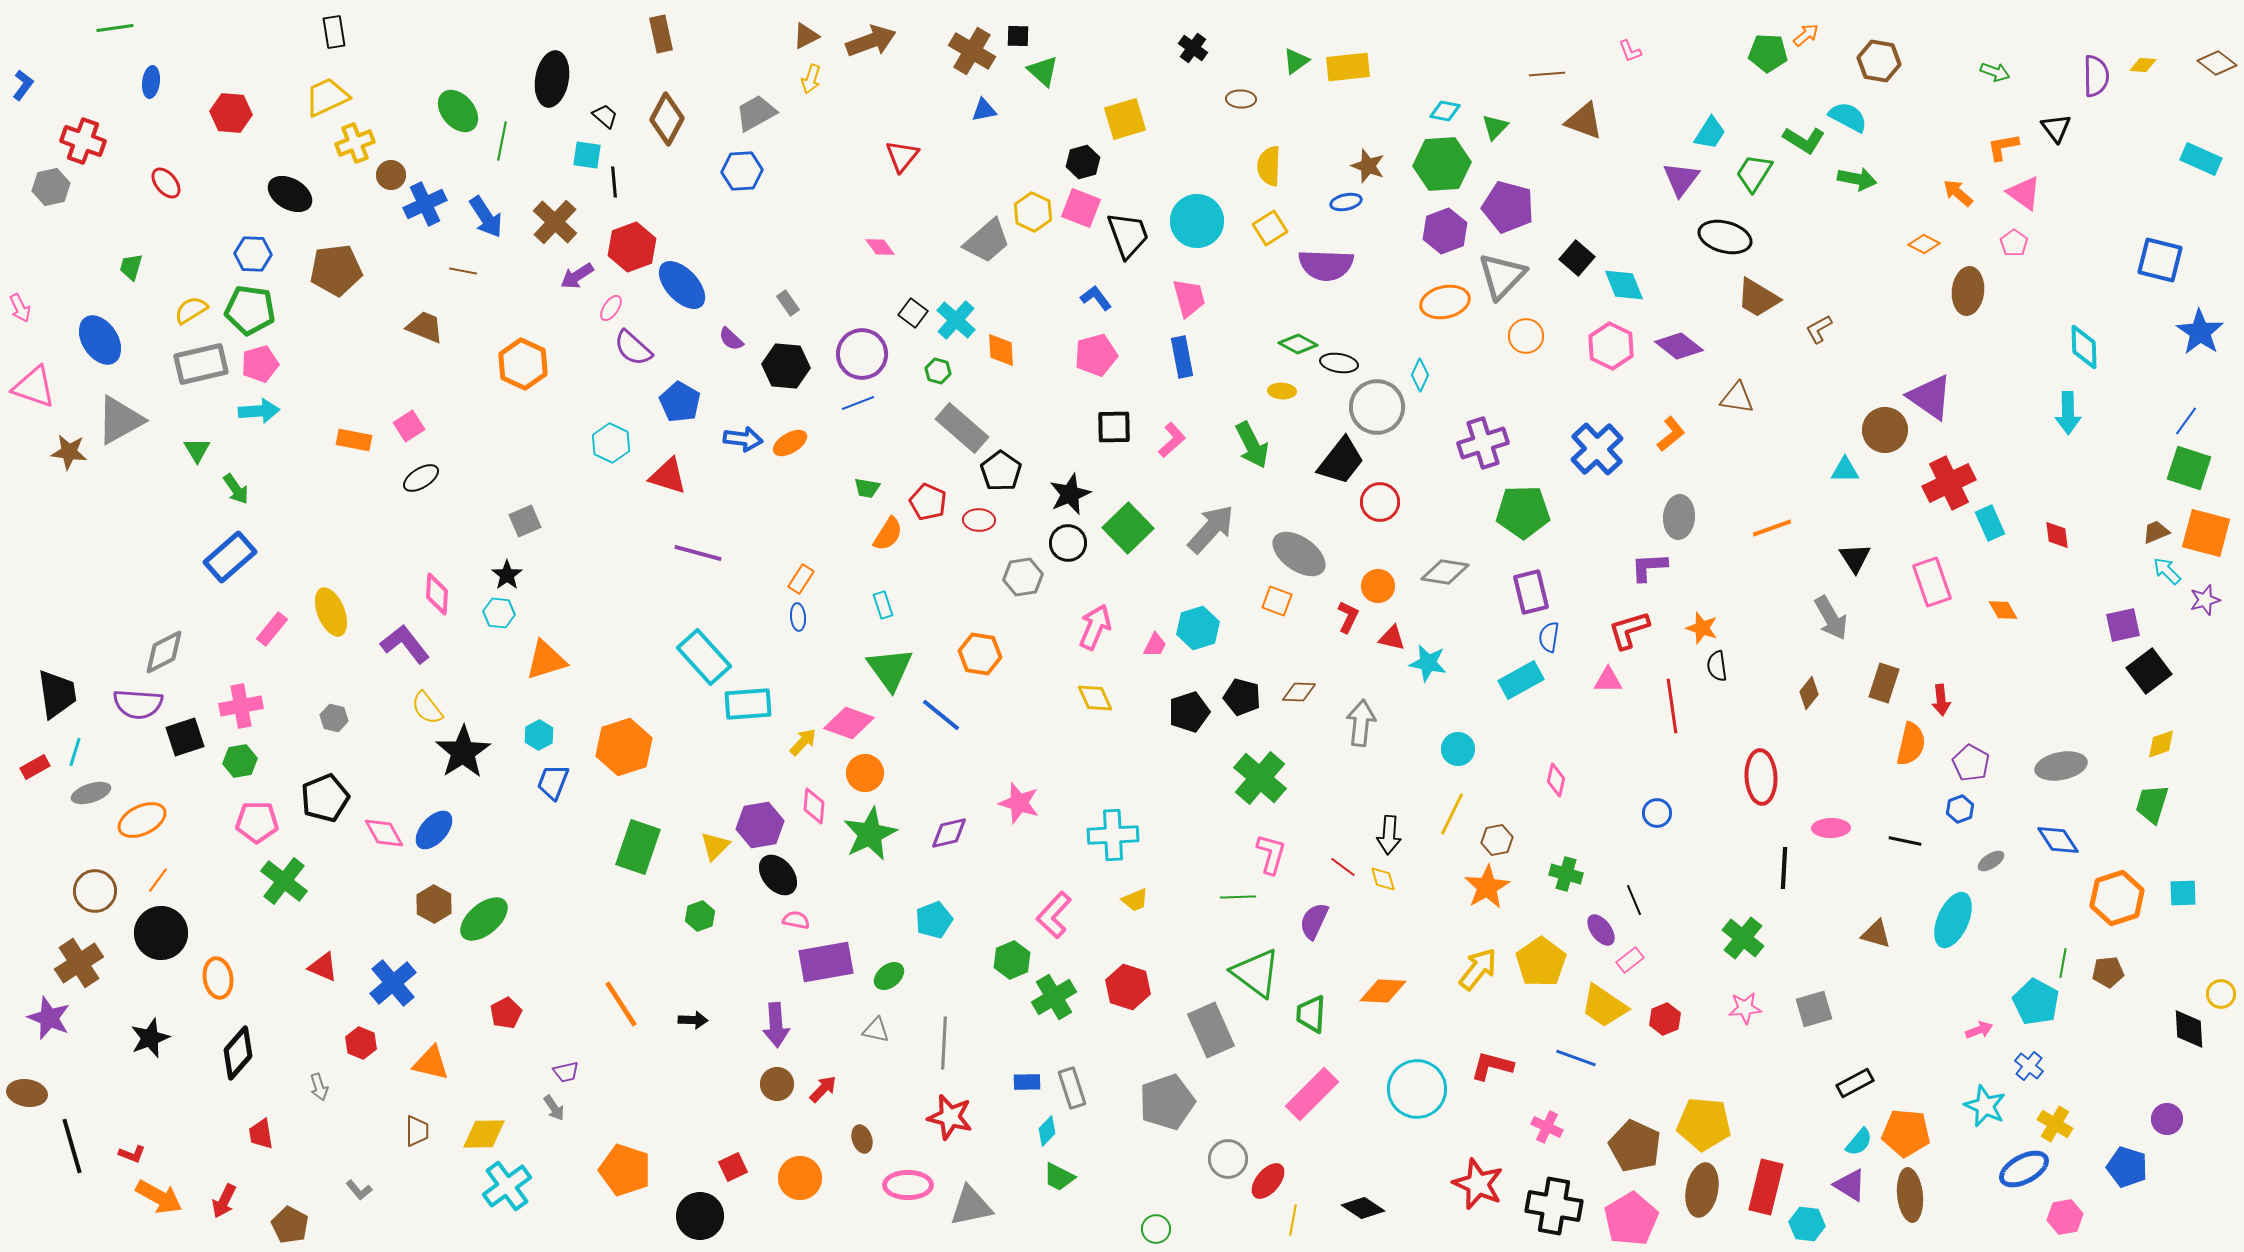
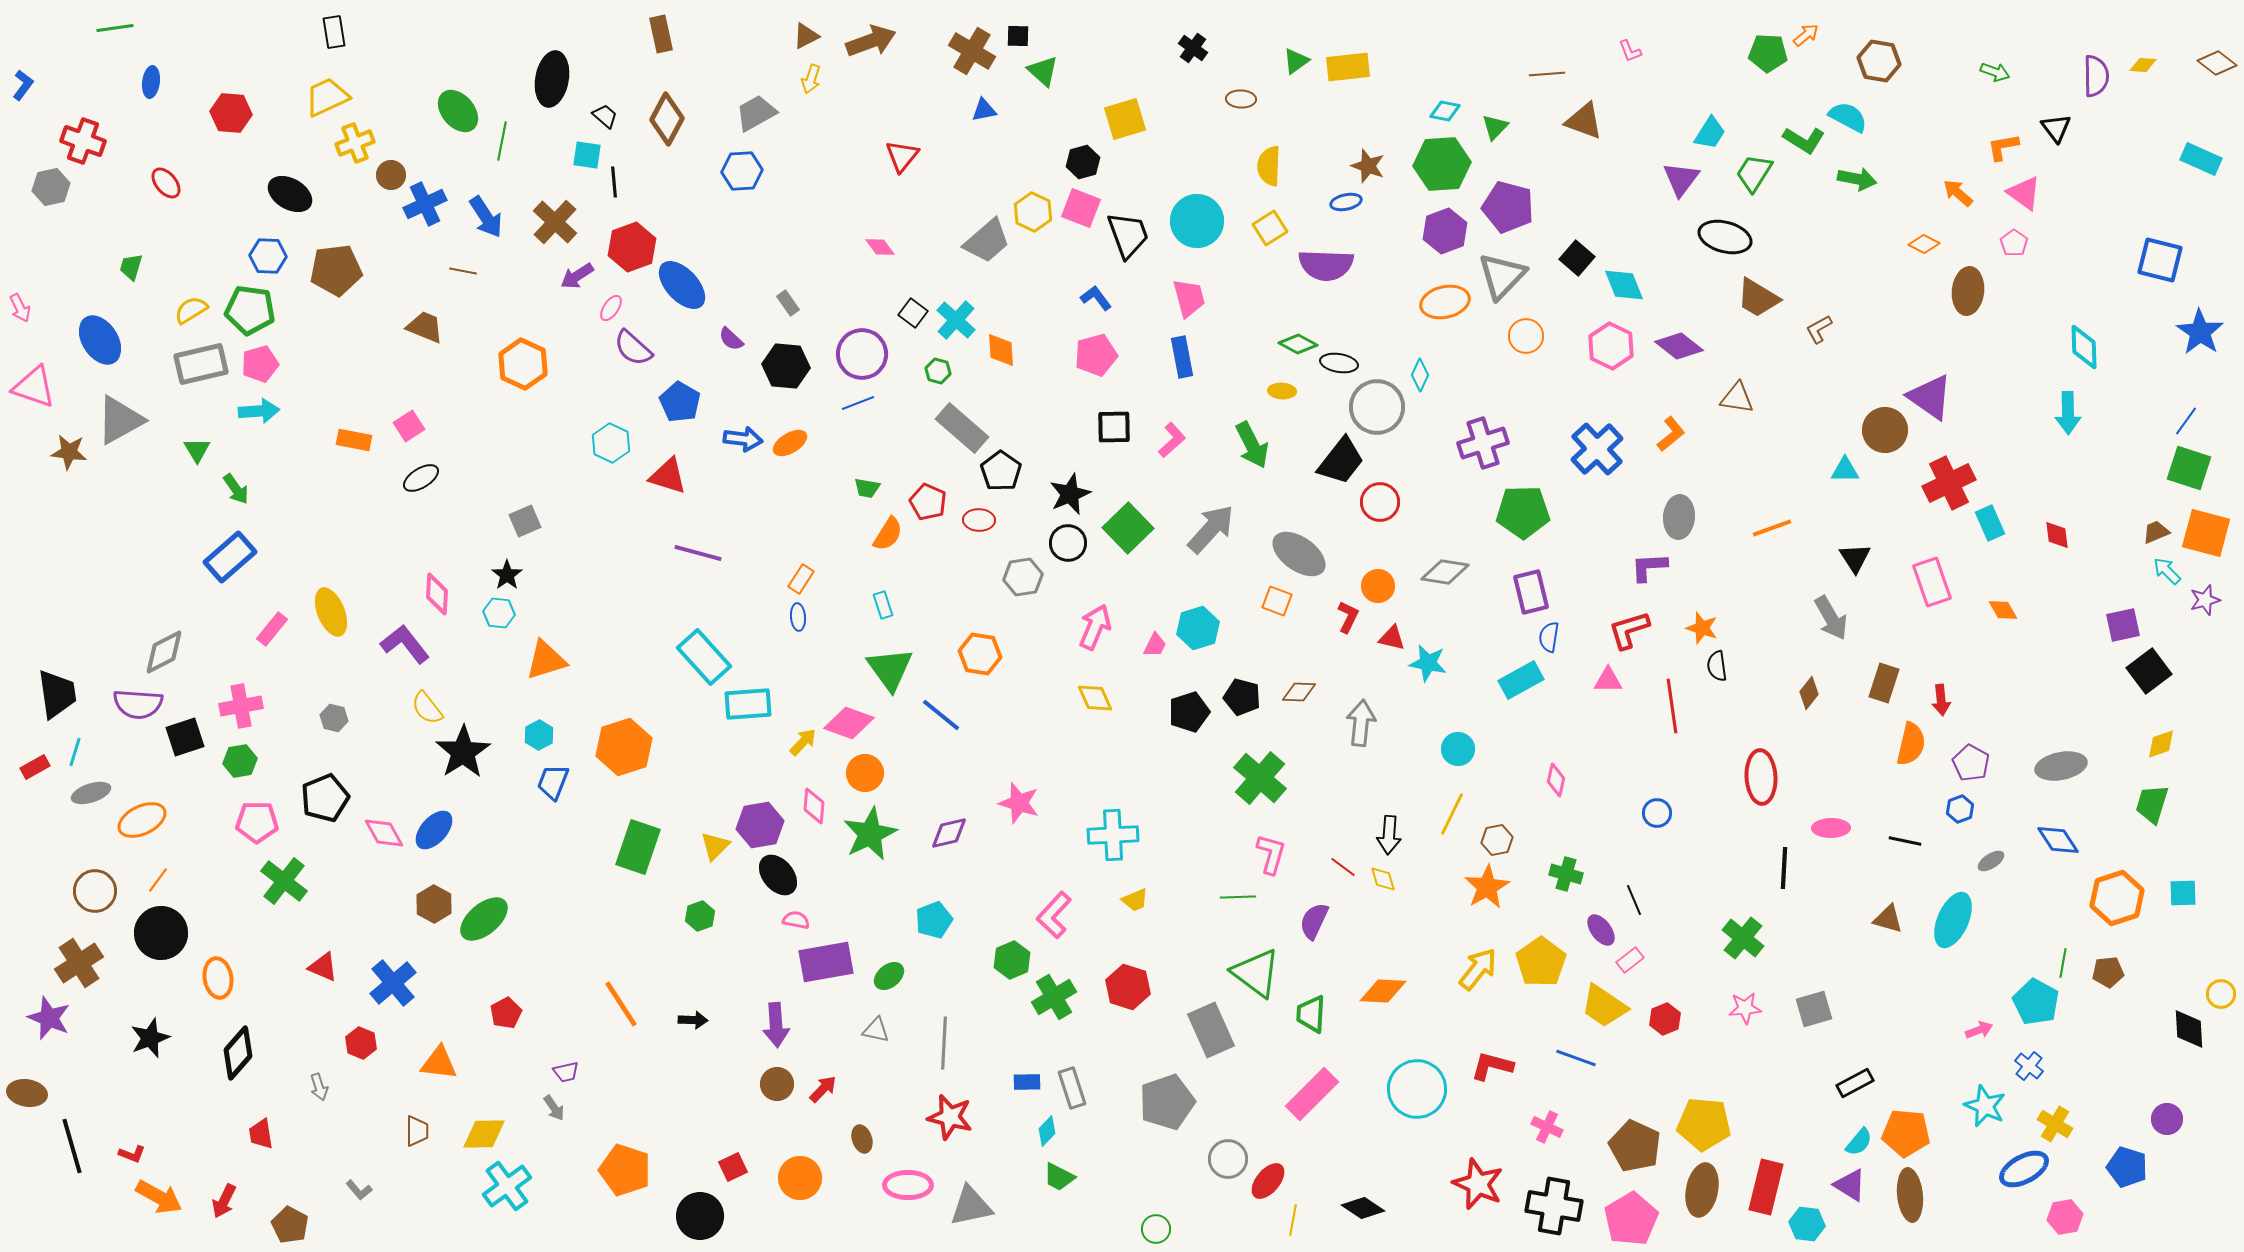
blue hexagon at (253, 254): moved 15 px right, 2 px down
brown triangle at (1876, 934): moved 12 px right, 15 px up
orange triangle at (431, 1063): moved 8 px right; rotated 6 degrees counterclockwise
